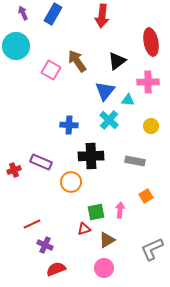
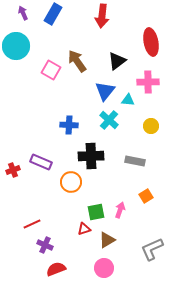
red cross: moved 1 px left
pink arrow: rotated 14 degrees clockwise
